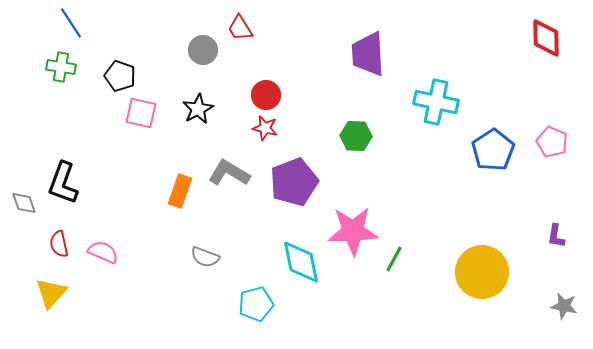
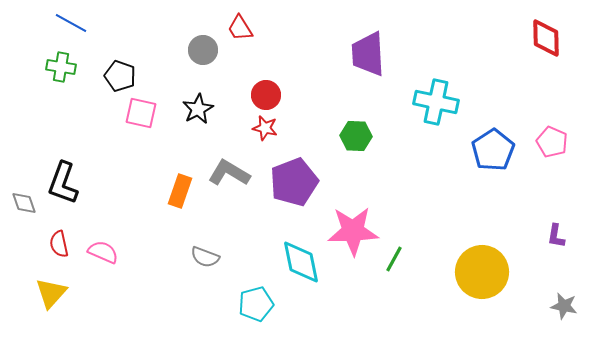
blue line: rotated 28 degrees counterclockwise
